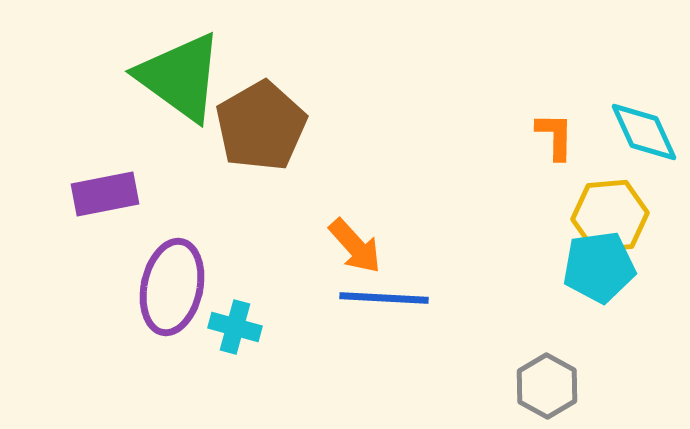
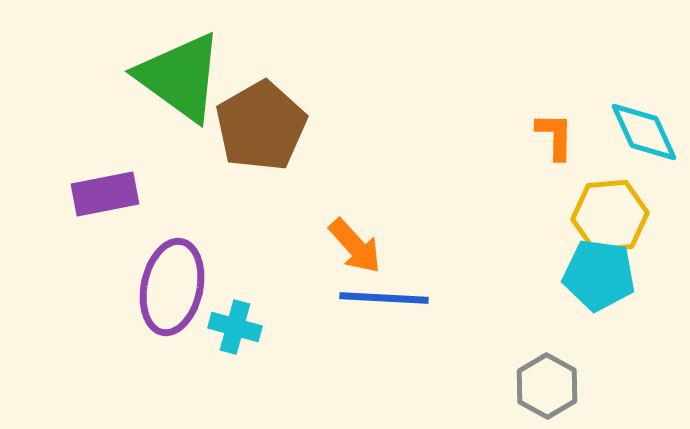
cyan pentagon: moved 8 px down; rotated 16 degrees clockwise
